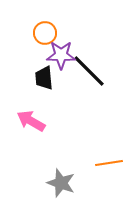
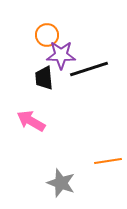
orange circle: moved 2 px right, 2 px down
black line: moved 2 px up; rotated 63 degrees counterclockwise
orange line: moved 1 px left, 2 px up
